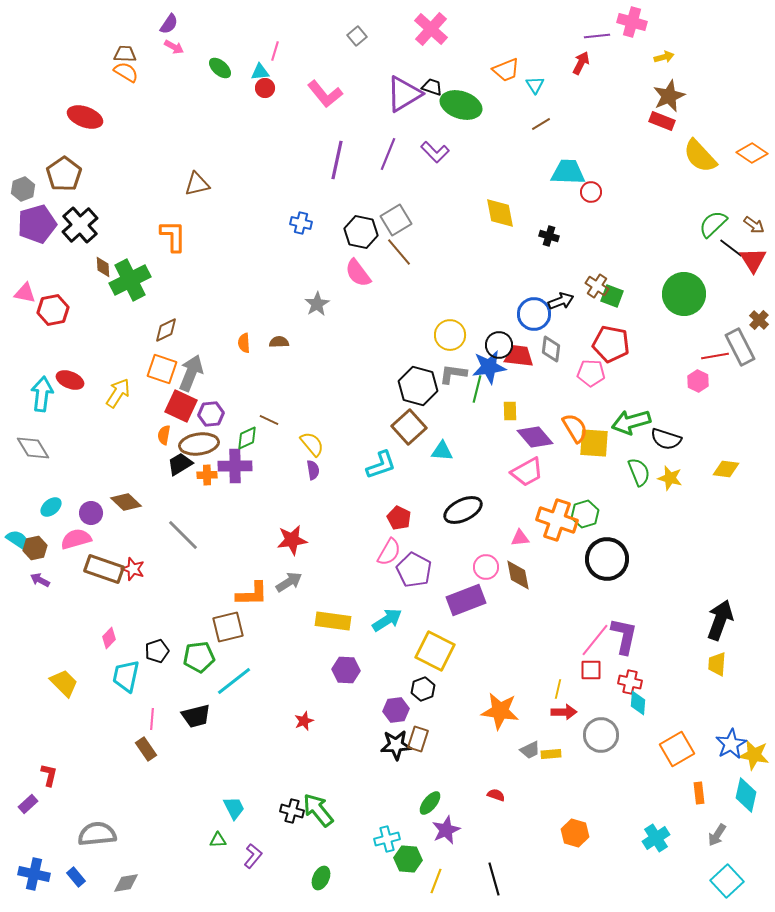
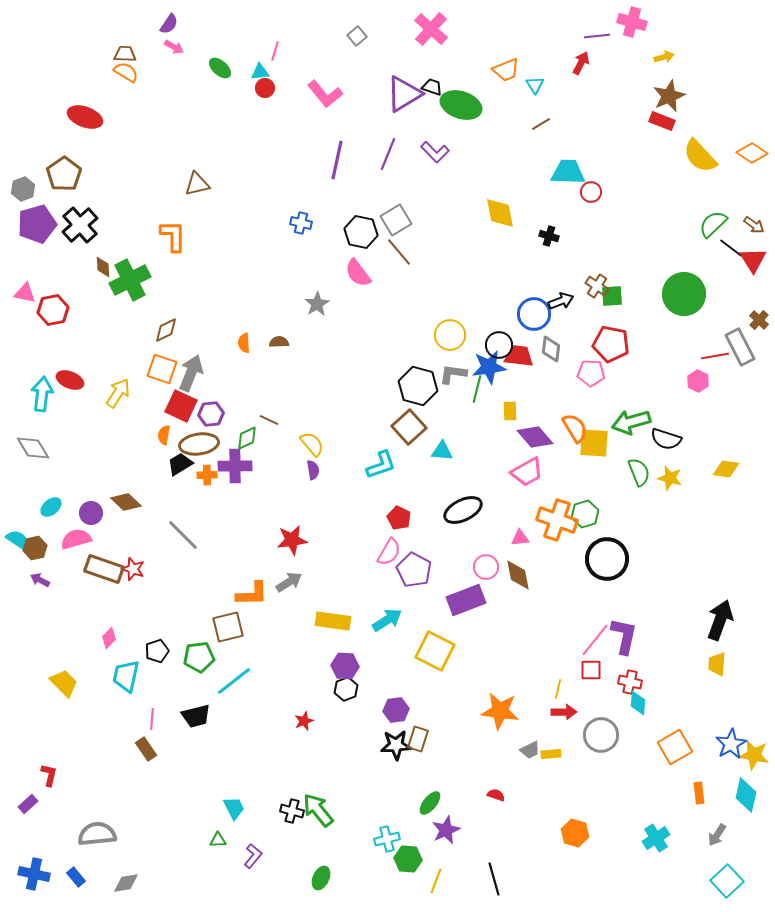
green square at (612, 296): rotated 25 degrees counterclockwise
purple hexagon at (346, 670): moved 1 px left, 4 px up
black hexagon at (423, 689): moved 77 px left
orange square at (677, 749): moved 2 px left, 2 px up
